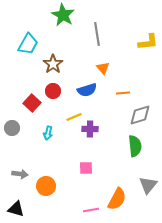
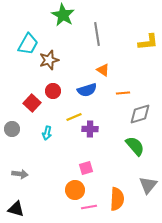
brown star: moved 4 px left, 4 px up; rotated 18 degrees clockwise
orange triangle: moved 2 px down; rotated 16 degrees counterclockwise
gray diamond: moved 1 px up
gray circle: moved 1 px down
cyan arrow: moved 1 px left
green semicircle: rotated 35 degrees counterclockwise
pink square: rotated 16 degrees counterclockwise
orange circle: moved 29 px right, 4 px down
orange semicircle: rotated 25 degrees counterclockwise
pink line: moved 2 px left, 3 px up
